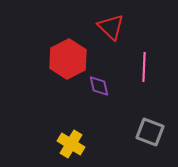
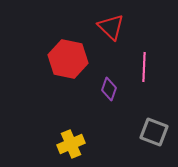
red hexagon: rotated 21 degrees counterclockwise
purple diamond: moved 10 px right, 3 px down; rotated 30 degrees clockwise
gray square: moved 4 px right
yellow cross: rotated 36 degrees clockwise
